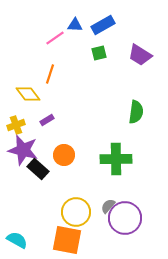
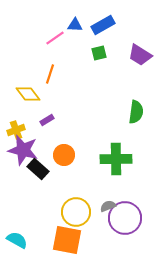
yellow cross: moved 5 px down
gray semicircle: rotated 28 degrees clockwise
